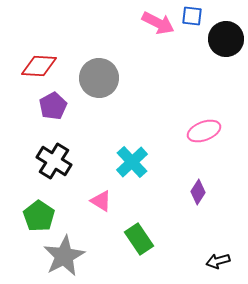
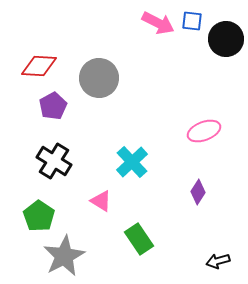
blue square: moved 5 px down
